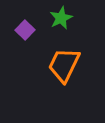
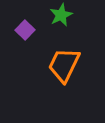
green star: moved 3 px up
